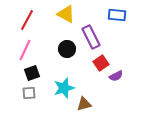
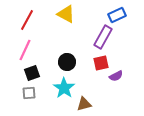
blue rectangle: rotated 30 degrees counterclockwise
purple rectangle: moved 12 px right; rotated 55 degrees clockwise
black circle: moved 13 px down
red square: rotated 21 degrees clockwise
cyan star: rotated 20 degrees counterclockwise
